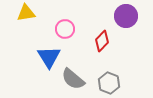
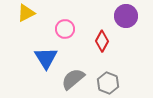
yellow triangle: rotated 18 degrees counterclockwise
red diamond: rotated 15 degrees counterclockwise
blue triangle: moved 3 px left, 1 px down
gray semicircle: rotated 100 degrees clockwise
gray hexagon: moved 1 px left
